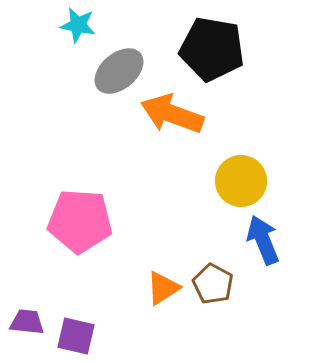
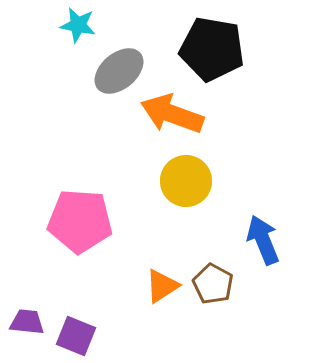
yellow circle: moved 55 px left
orange triangle: moved 1 px left, 2 px up
purple square: rotated 9 degrees clockwise
